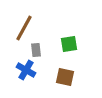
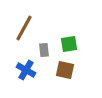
gray rectangle: moved 8 px right
brown square: moved 7 px up
